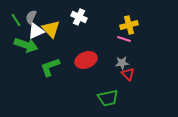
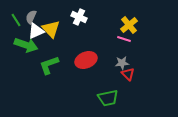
yellow cross: rotated 24 degrees counterclockwise
green L-shape: moved 1 px left, 2 px up
